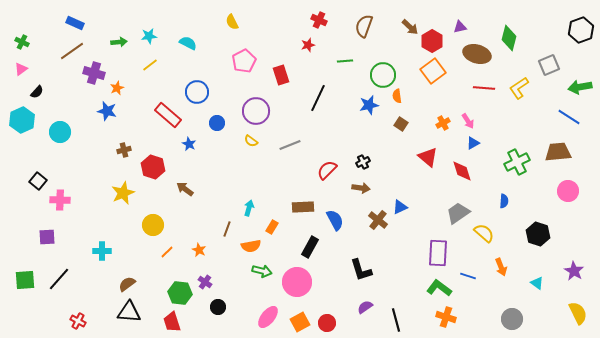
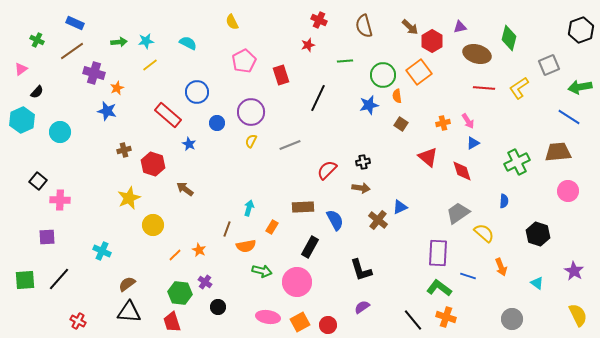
brown semicircle at (364, 26): rotated 35 degrees counterclockwise
cyan star at (149, 36): moved 3 px left, 5 px down
green cross at (22, 42): moved 15 px right, 2 px up
orange square at (433, 71): moved 14 px left, 1 px down
purple circle at (256, 111): moved 5 px left, 1 px down
orange cross at (443, 123): rotated 16 degrees clockwise
yellow semicircle at (251, 141): rotated 80 degrees clockwise
black cross at (363, 162): rotated 16 degrees clockwise
red hexagon at (153, 167): moved 3 px up
yellow star at (123, 193): moved 6 px right, 5 px down
orange semicircle at (251, 246): moved 5 px left
cyan cross at (102, 251): rotated 24 degrees clockwise
orange line at (167, 252): moved 8 px right, 3 px down
purple semicircle at (365, 307): moved 3 px left
yellow semicircle at (578, 313): moved 2 px down
pink ellipse at (268, 317): rotated 60 degrees clockwise
black line at (396, 320): moved 17 px right; rotated 25 degrees counterclockwise
red circle at (327, 323): moved 1 px right, 2 px down
